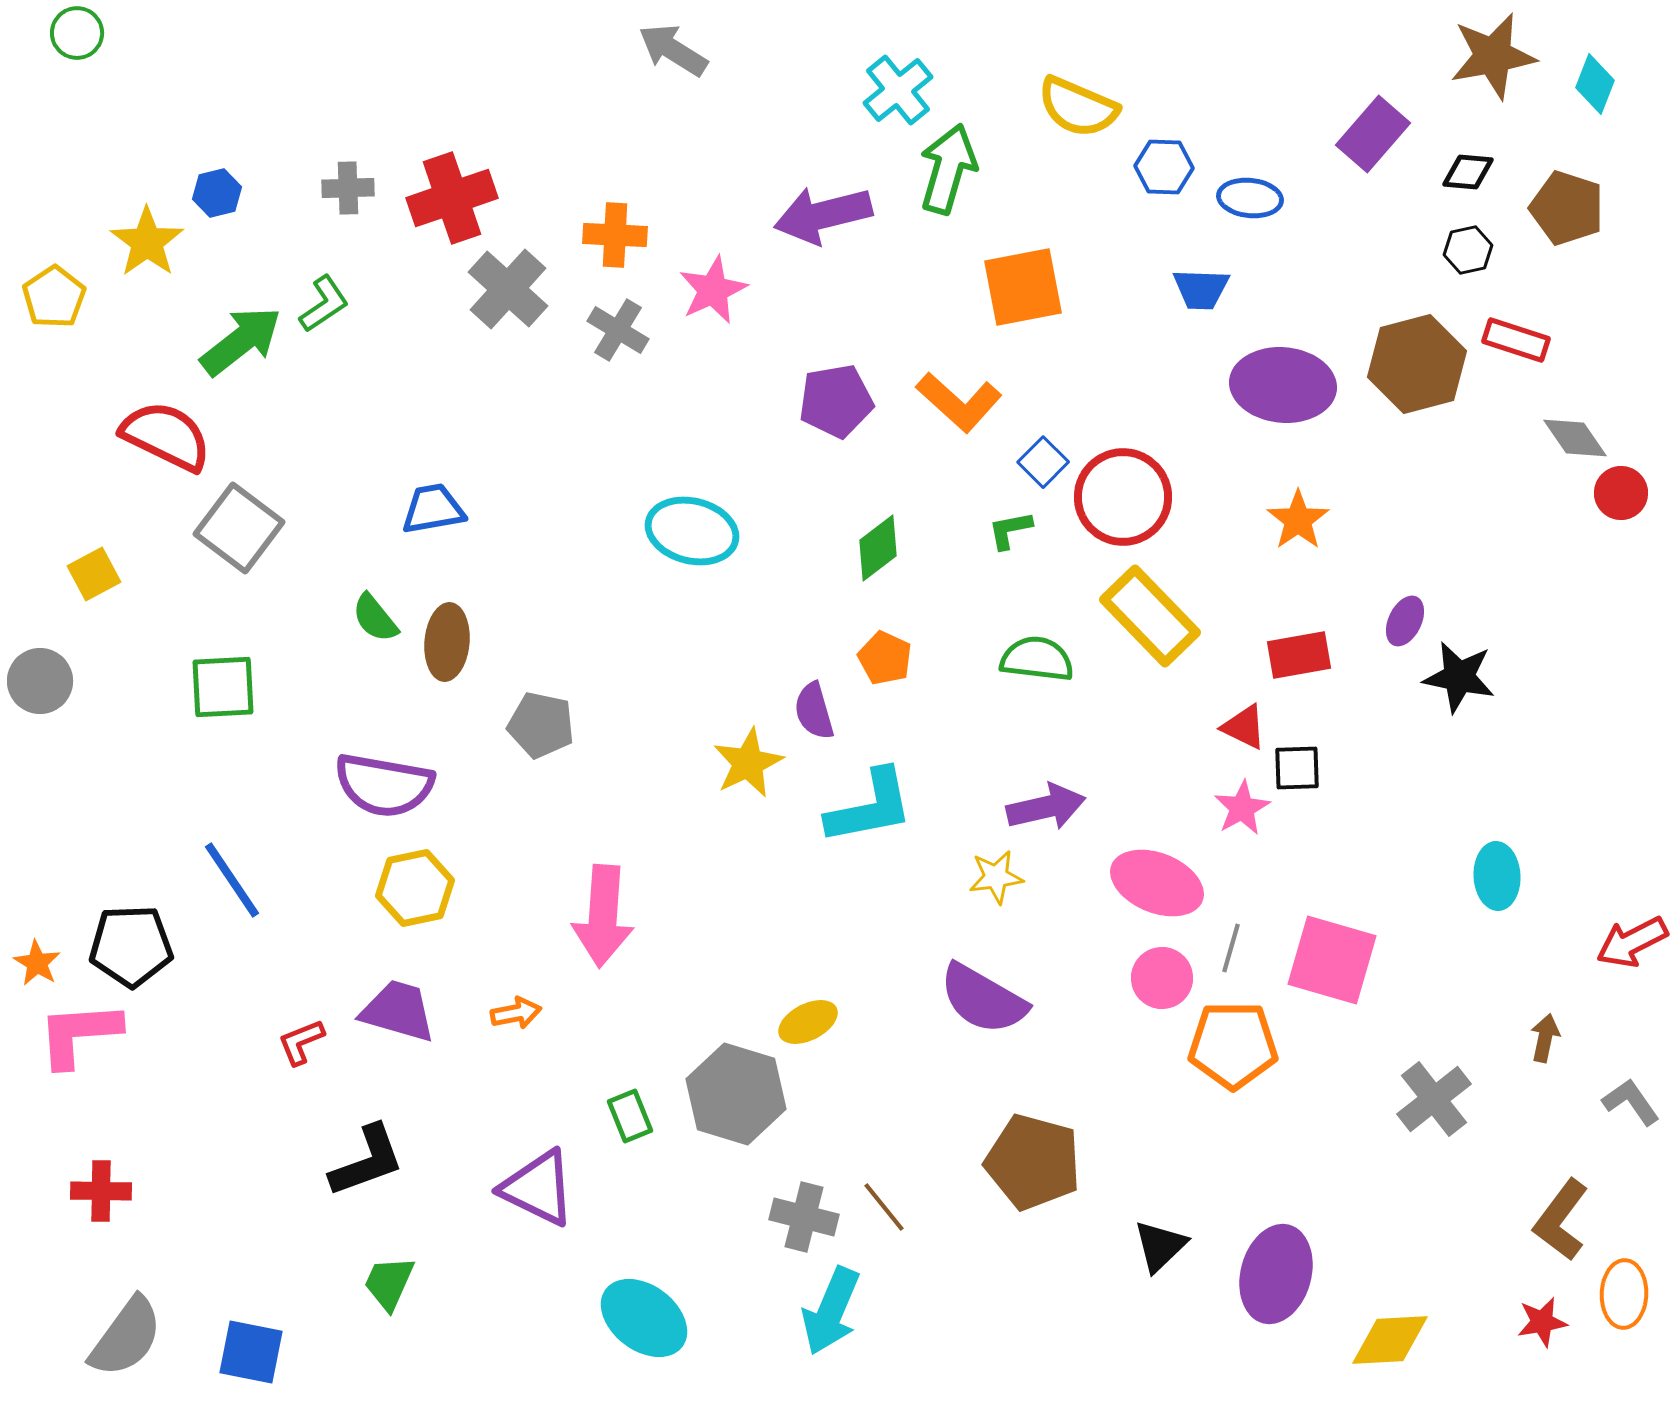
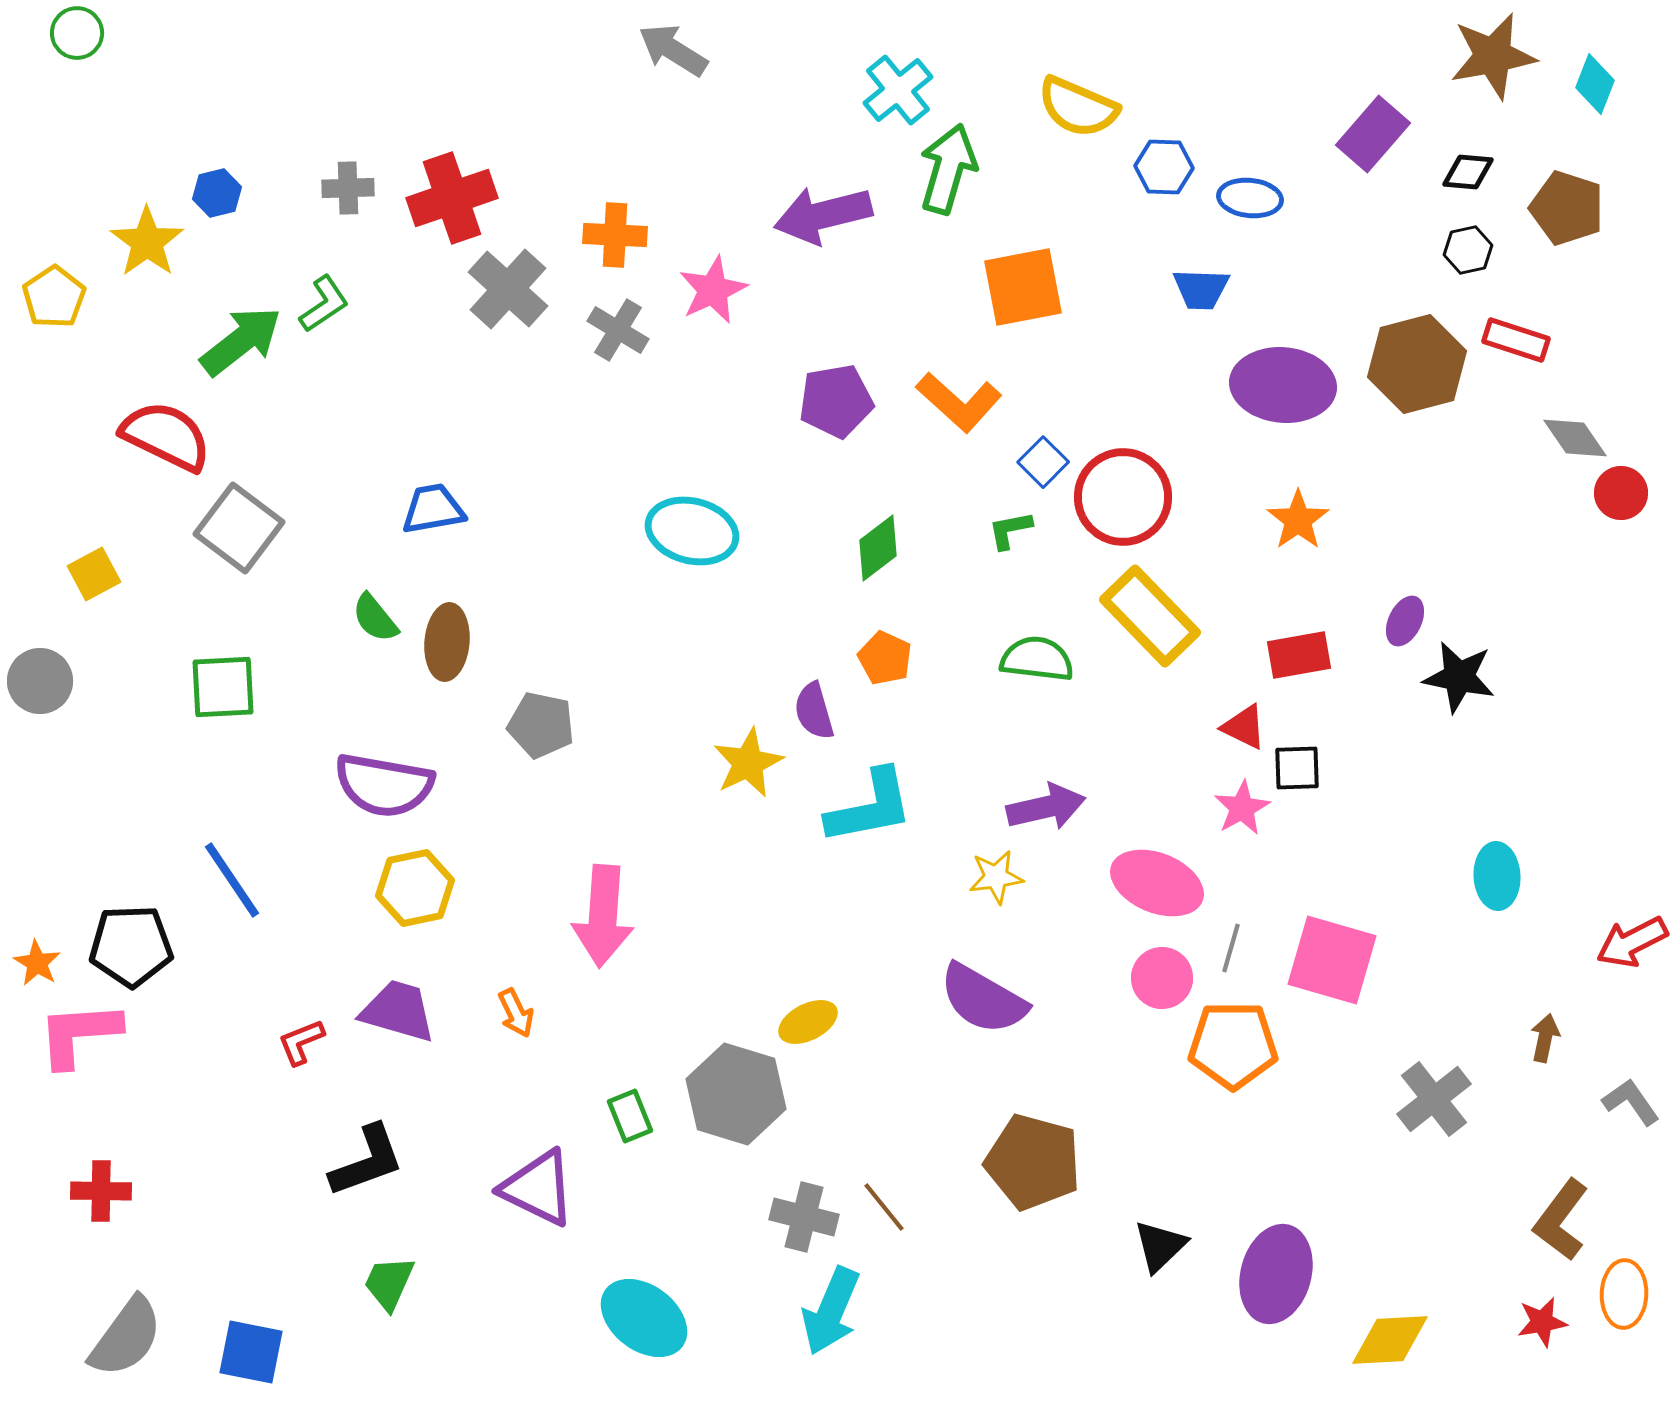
orange arrow at (516, 1013): rotated 75 degrees clockwise
